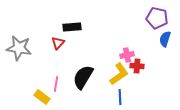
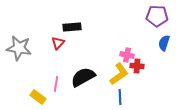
purple pentagon: moved 2 px up; rotated 10 degrees counterclockwise
blue semicircle: moved 1 px left, 4 px down
pink cross: rotated 24 degrees clockwise
black semicircle: rotated 30 degrees clockwise
yellow rectangle: moved 4 px left
